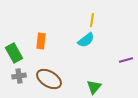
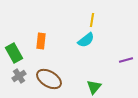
gray cross: rotated 24 degrees counterclockwise
